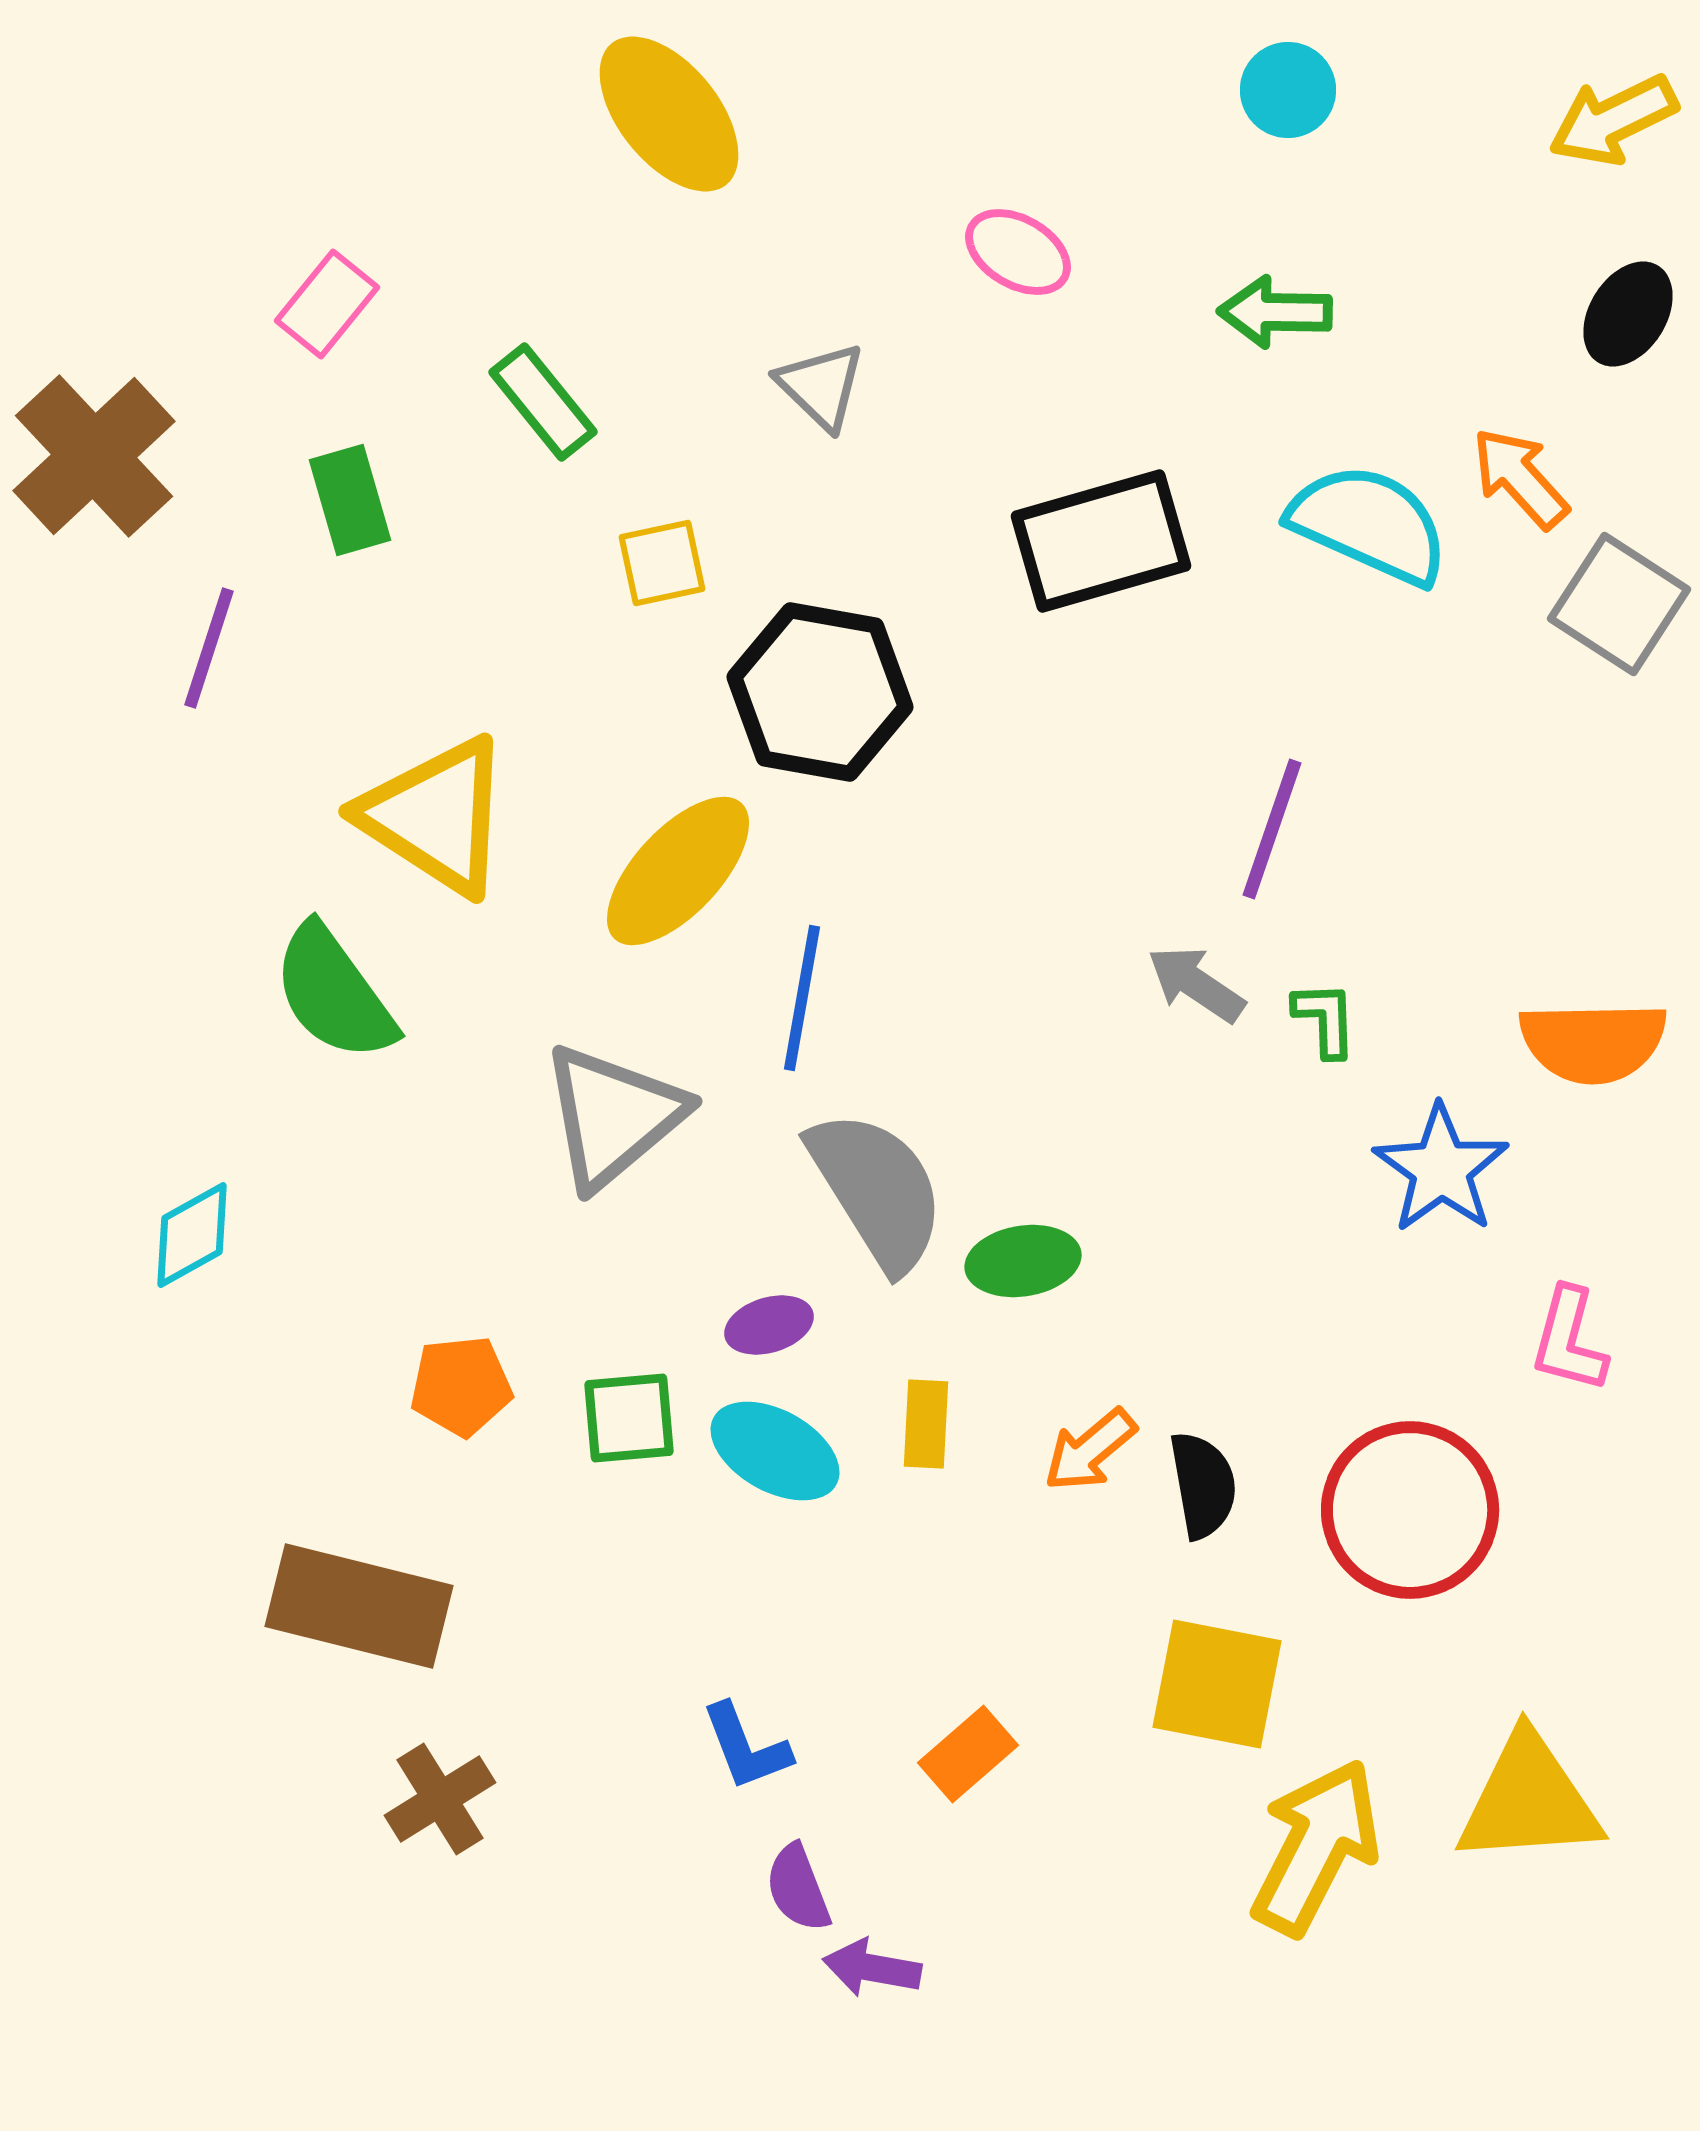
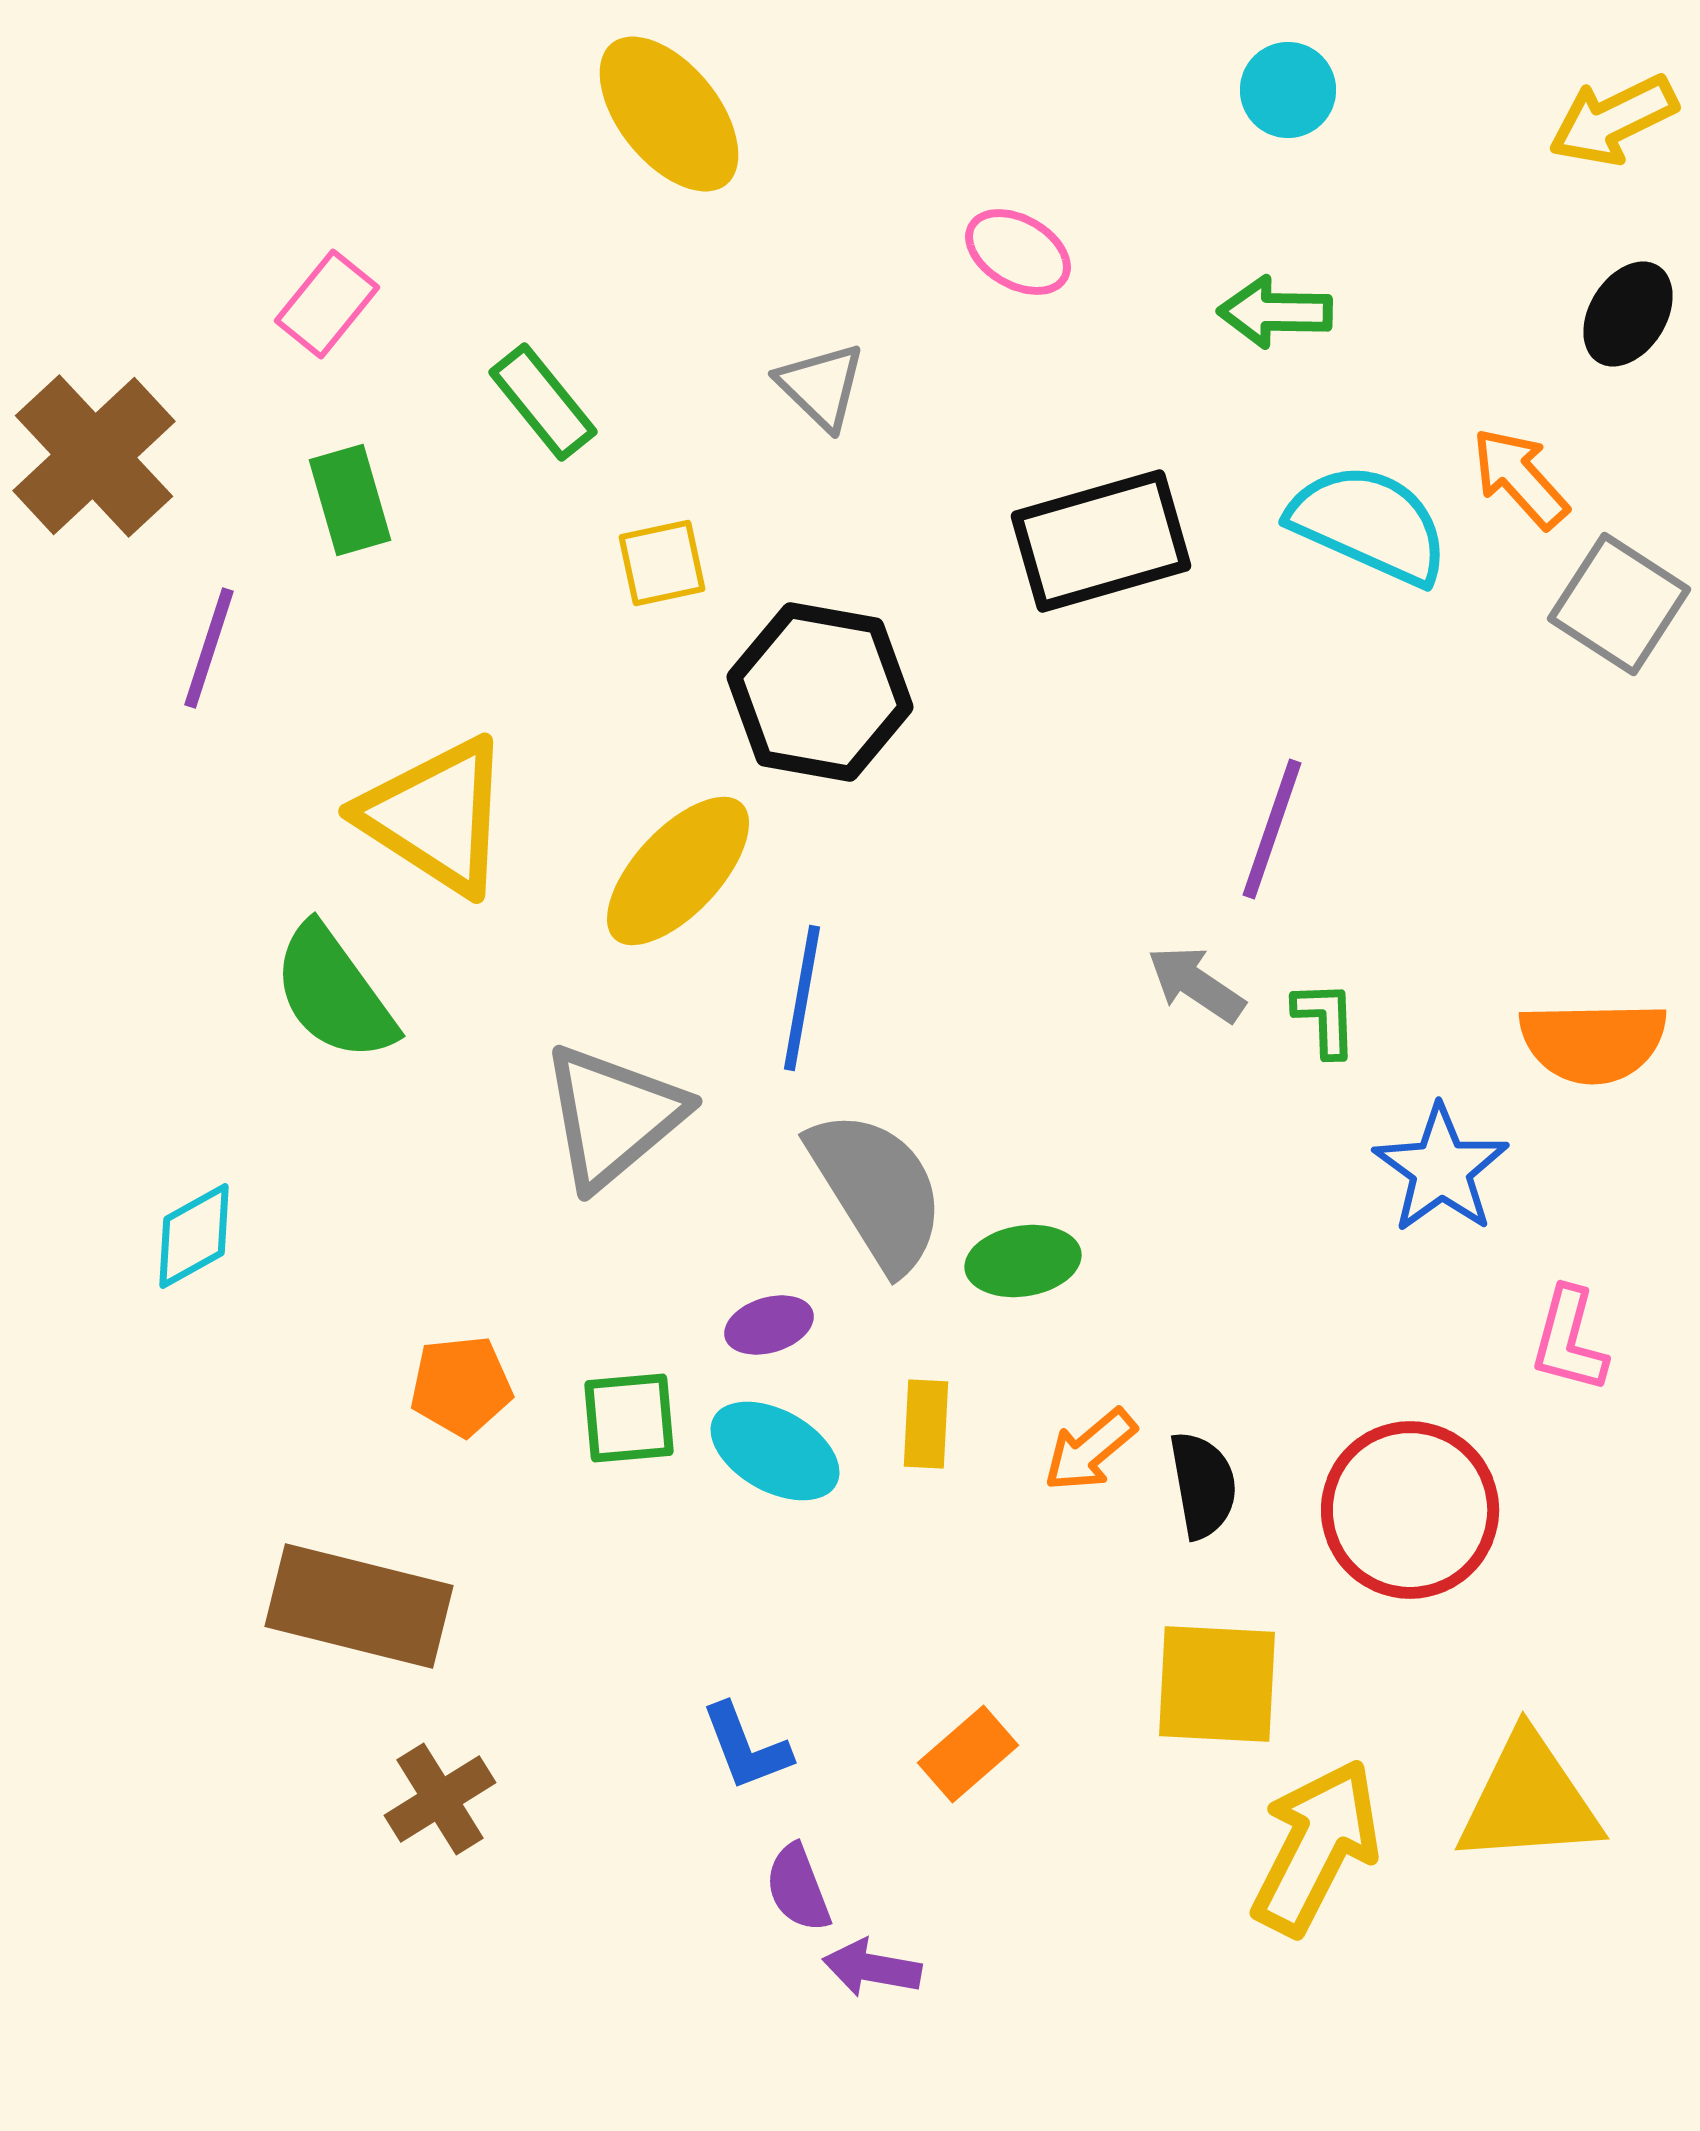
cyan diamond at (192, 1235): moved 2 px right, 1 px down
yellow square at (1217, 1684): rotated 8 degrees counterclockwise
